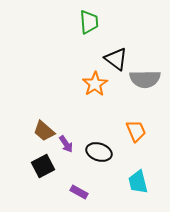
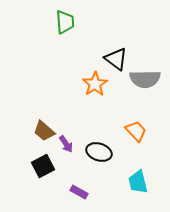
green trapezoid: moved 24 px left
orange trapezoid: rotated 20 degrees counterclockwise
